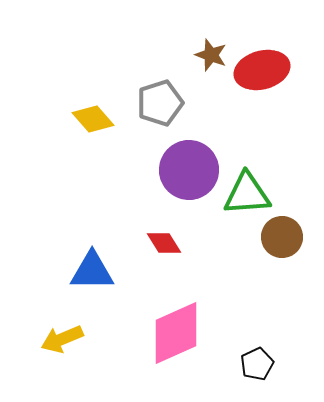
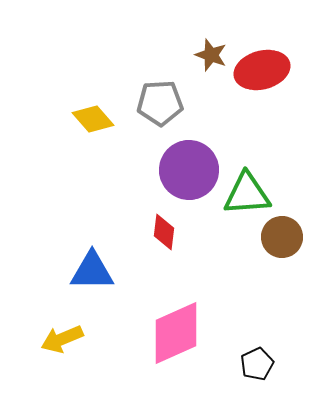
gray pentagon: rotated 15 degrees clockwise
red diamond: moved 11 px up; rotated 39 degrees clockwise
